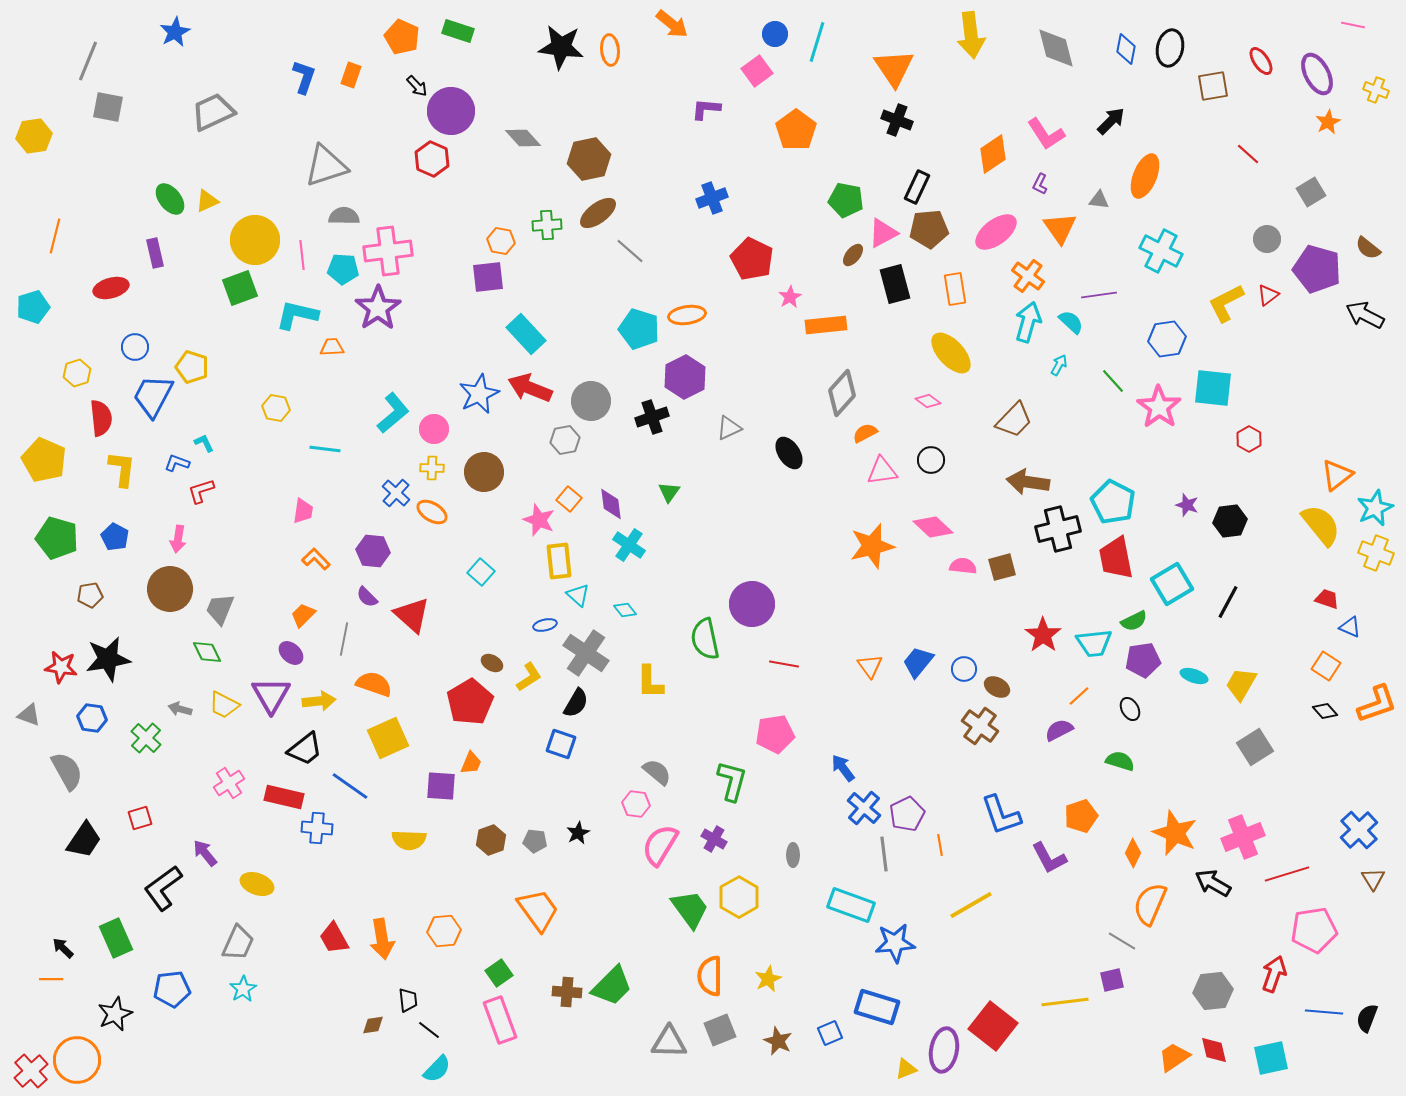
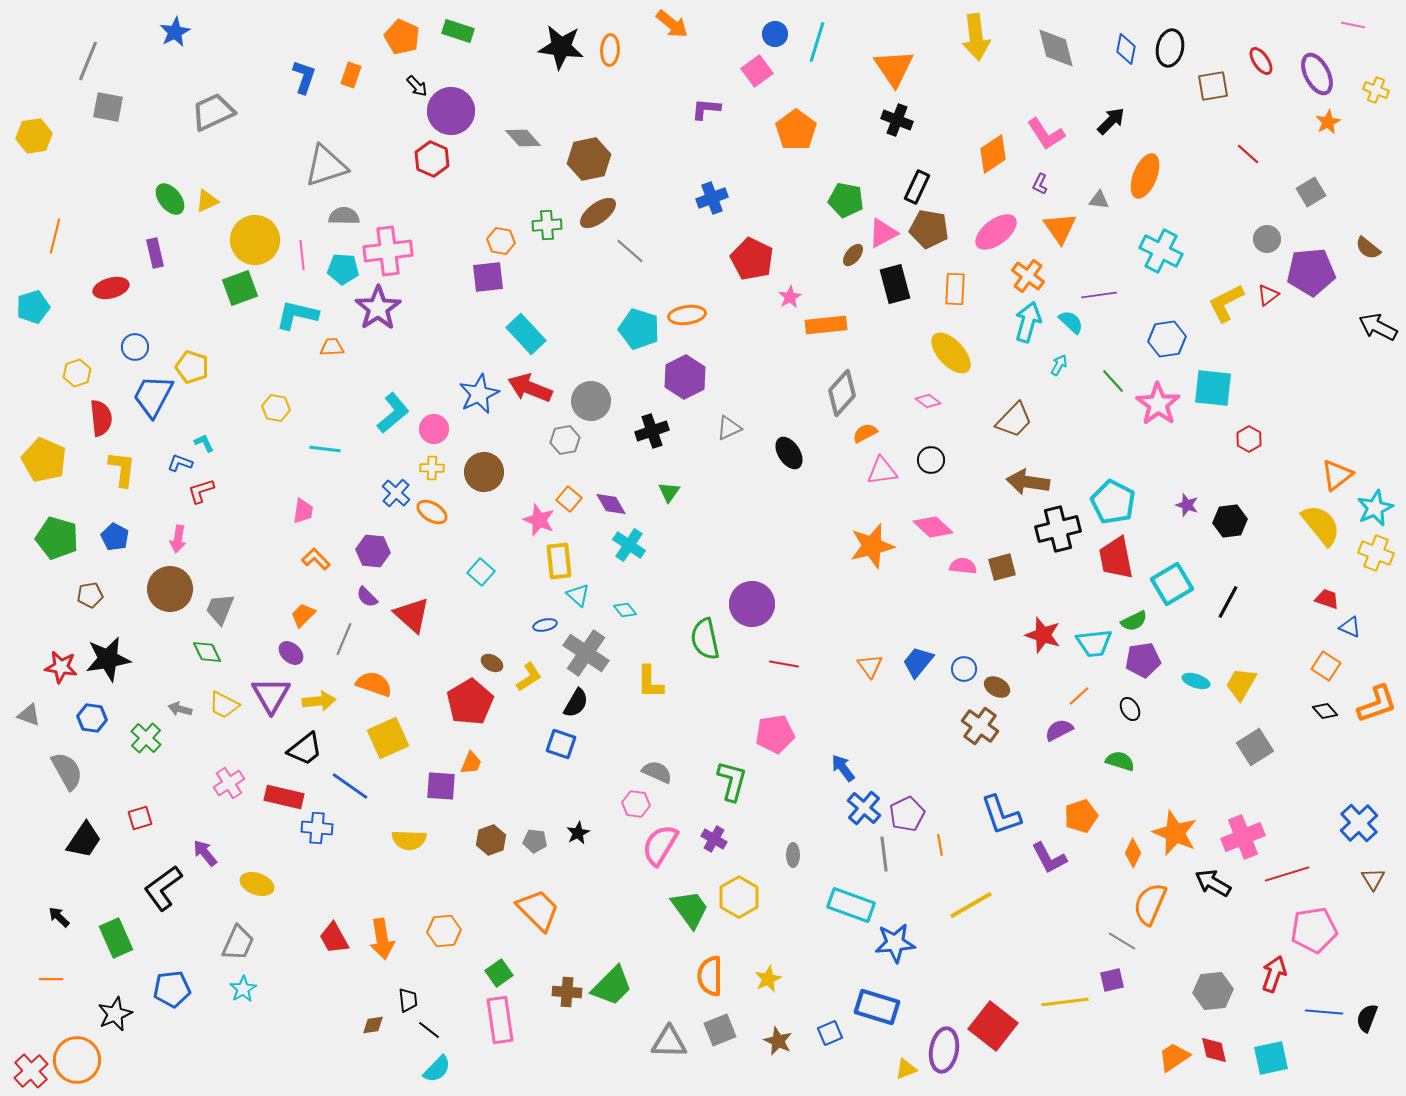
yellow arrow at (971, 35): moved 5 px right, 2 px down
orange ellipse at (610, 50): rotated 8 degrees clockwise
brown pentagon at (929, 229): rotated 15 degrees clockwise
purple pentagon at (1317, 269): moved 6 px left, 3 px down; rotated 21 degrees counterclockwise
orange rectangle at (955, 289): rotated 12 degrees clockwise
black arrow at (1365, 315): moved 13 px right, 12 px down
pink star at (1159, 407): moved 1 px left, 3 px up
black cross at (652, 417): moved 14 px down
blue L-shape at (177, 463): moved 3 px right
purple diamond at (611, 504): rotated 24 degrees counterclockwise
red star at (1043, 635): rotated 18 degrees counterclockwise
gray line at (344, 639): rotated 12 degrees clockwise
cyan ellipse at (1194, 676): moved 2 px right, 5 px down
gray semicircle at (657, 772): rotated 16 degrees counterclockwise
blue cross at (1359, 830): moved 7 px up
orange trapezoid at (538, 910): rotated 9 degrees counterclockwise
black arrow at (63, 948): moved 4 px left, 31 px up
pink rectangle at (500, 1020): rotated 12 degrees clockwise
